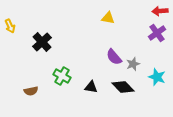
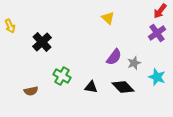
red arrow: rotated 49 degrees counterclockwise
yellow triangle: rotated 32 degrees clockwise
purple semicircle: rotated 102 degrees counterclockwise
gray star: moved 1 px right, 1 px up
